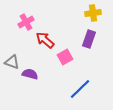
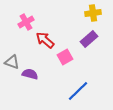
purple rectangle: rotated 30 degrees clockwise
blue line: moved 2 px left, 2 px down
